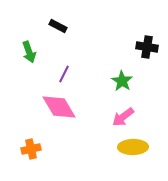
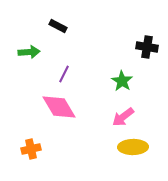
green arrow: rotated 75 degrees counterclockwise
